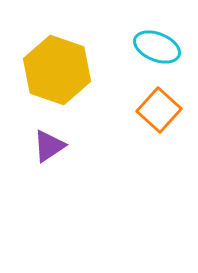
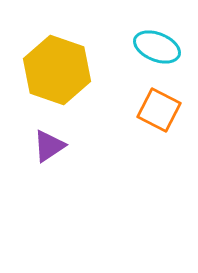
orange square: rotated 15 degrees counterclockwise
